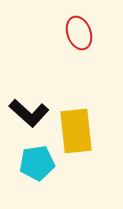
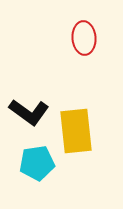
red ellipse: moved 5 px right, 5 px down; rotated 16 degrees clockwise
black L-shape: moved 1 px up; rotated 6 degrees counterclockwise
